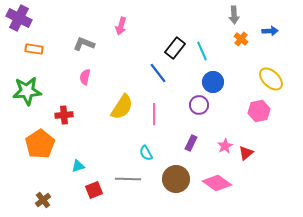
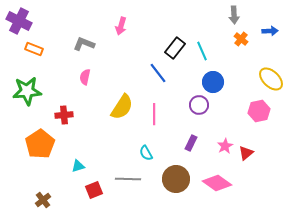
purple cross: moved 3 px down
orange rectangle: rotated 12 degrees clockwise
